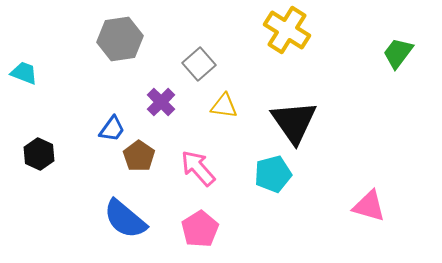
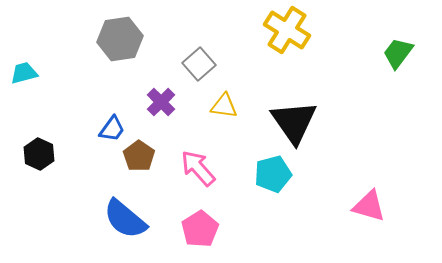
cyan trapezoid: rotated 36 degrees counterclockwise
